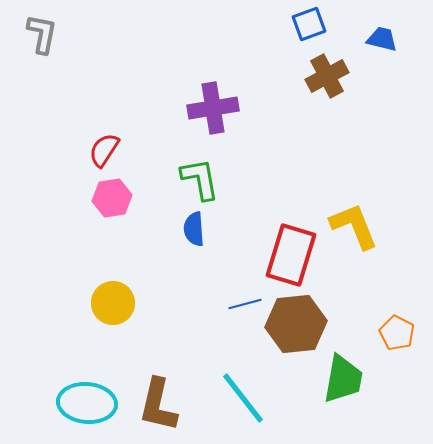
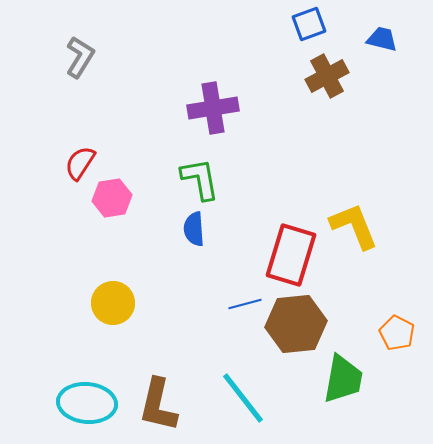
gray L-shape: moved 38 px right, 23 px down; rotated 21 degrees clockwise
red semicircle: moved 24 px left, 13 px down
